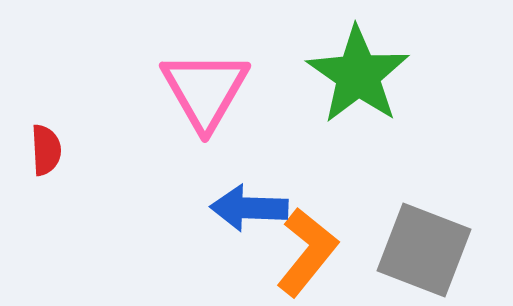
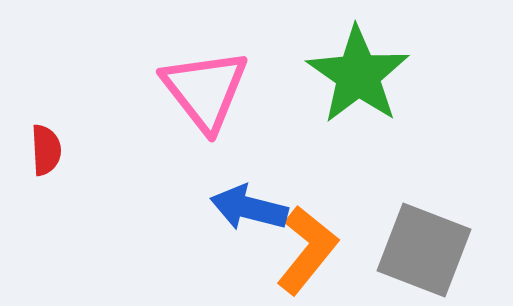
pink triangle: rotated 8 degrees counterclockwise
blue arrow: rotated 12 degrees clockwise
orange L-shape: moved 2 px up
